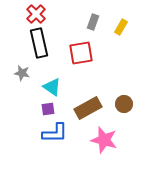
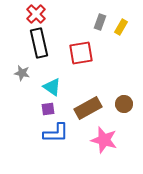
gray rectangle: moved 7 px right
blue L-shape: moved 1 px right
